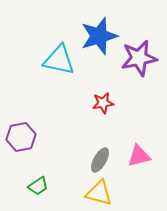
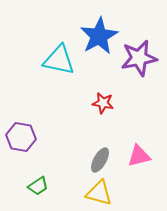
blue star: rotated 12 degrees counterclockwise
red star: rotated 20 degrees clockwise
purple hexagon: rotated 20 degrees clockwise
